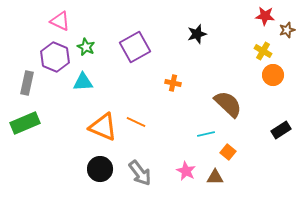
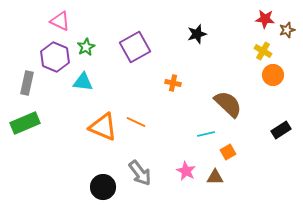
red star: moved 3 px down
green star: rotated 18 degrees clockwise
cyan triangle: rotated 10 degrees clockwise
orange square: rotated 21 degrees clockwise
black circle: moved 3 px right, 18 px down
